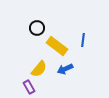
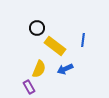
yellow rectangle: moved 2 px left
yellow semicircle: rotated 18 degrees counterclockwise
